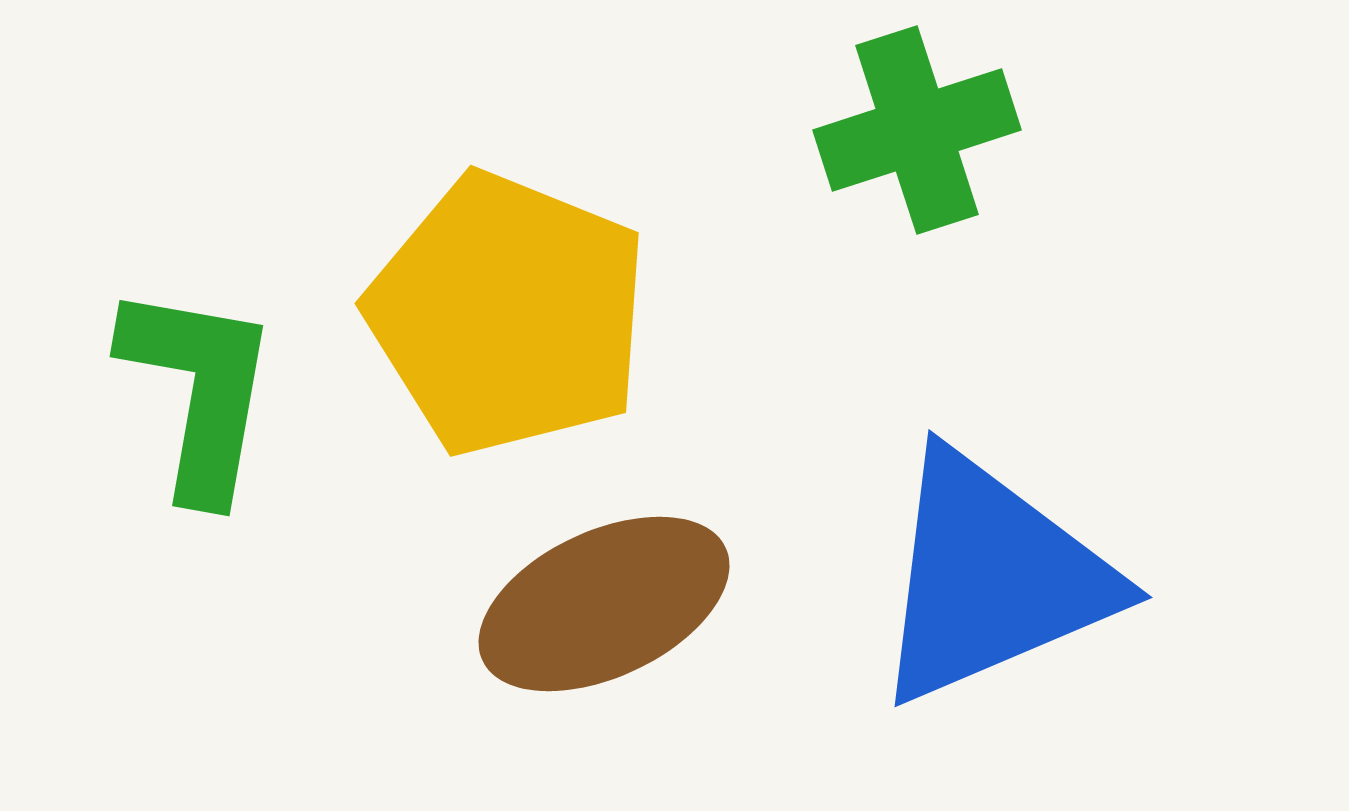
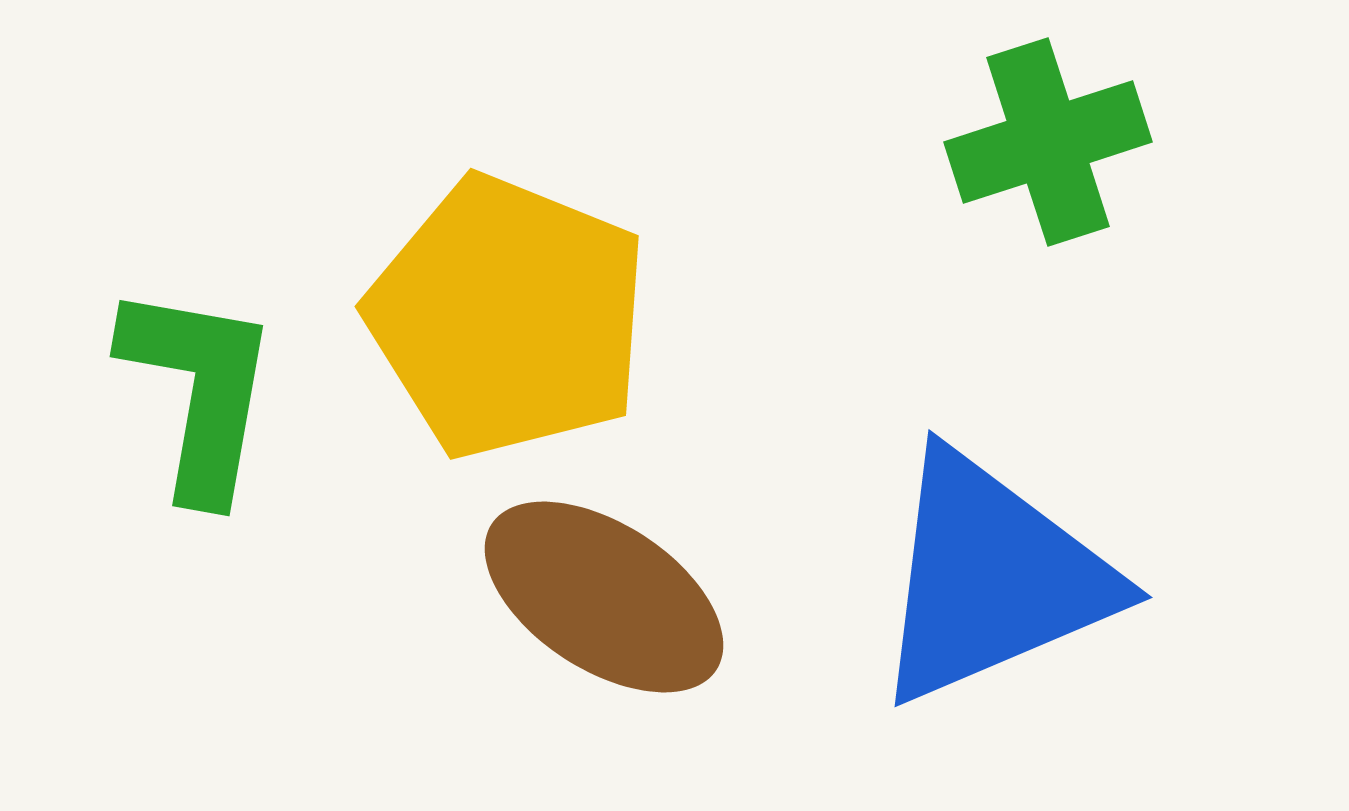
green cross: moved 131 px right, 12 px down
yellow pentagon: moved 3 px down
brown ellipse: moved 7 px up; rotated 58 degrees clockwise
